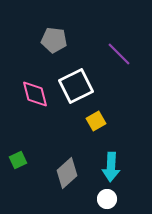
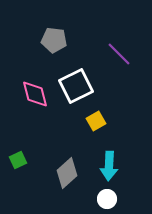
cyan arrow: moved 2 px left, 1 px up
